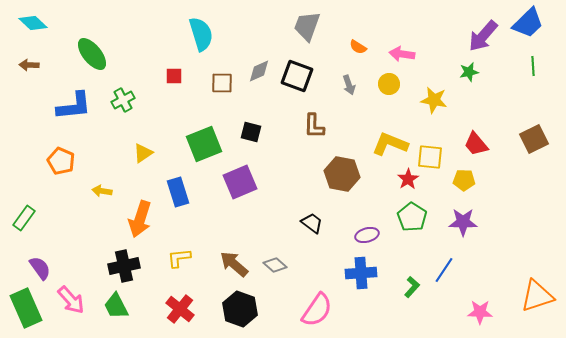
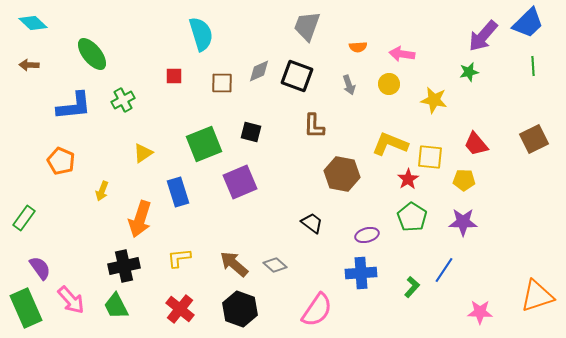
orange semicircle at (358, 47): rotated 36 degrees counterclockwise
yellow arrow at (102, 191): rotated 78 degrees counterclockwise
